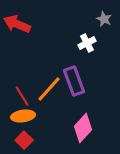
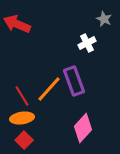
orange ellipse: moved 1 px left, 2 px down
